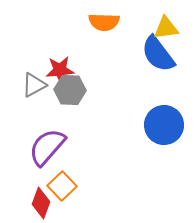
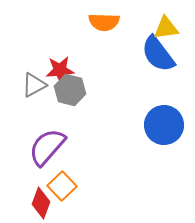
gray hexagon: rotated 12 degrees clockwise
